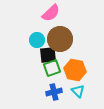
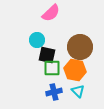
brown circle: moved 20 px right, 8 px down
black square: moved 1 px left; rotated 18 degrees clockwise
green square: rotated 18 degrees clockwise
